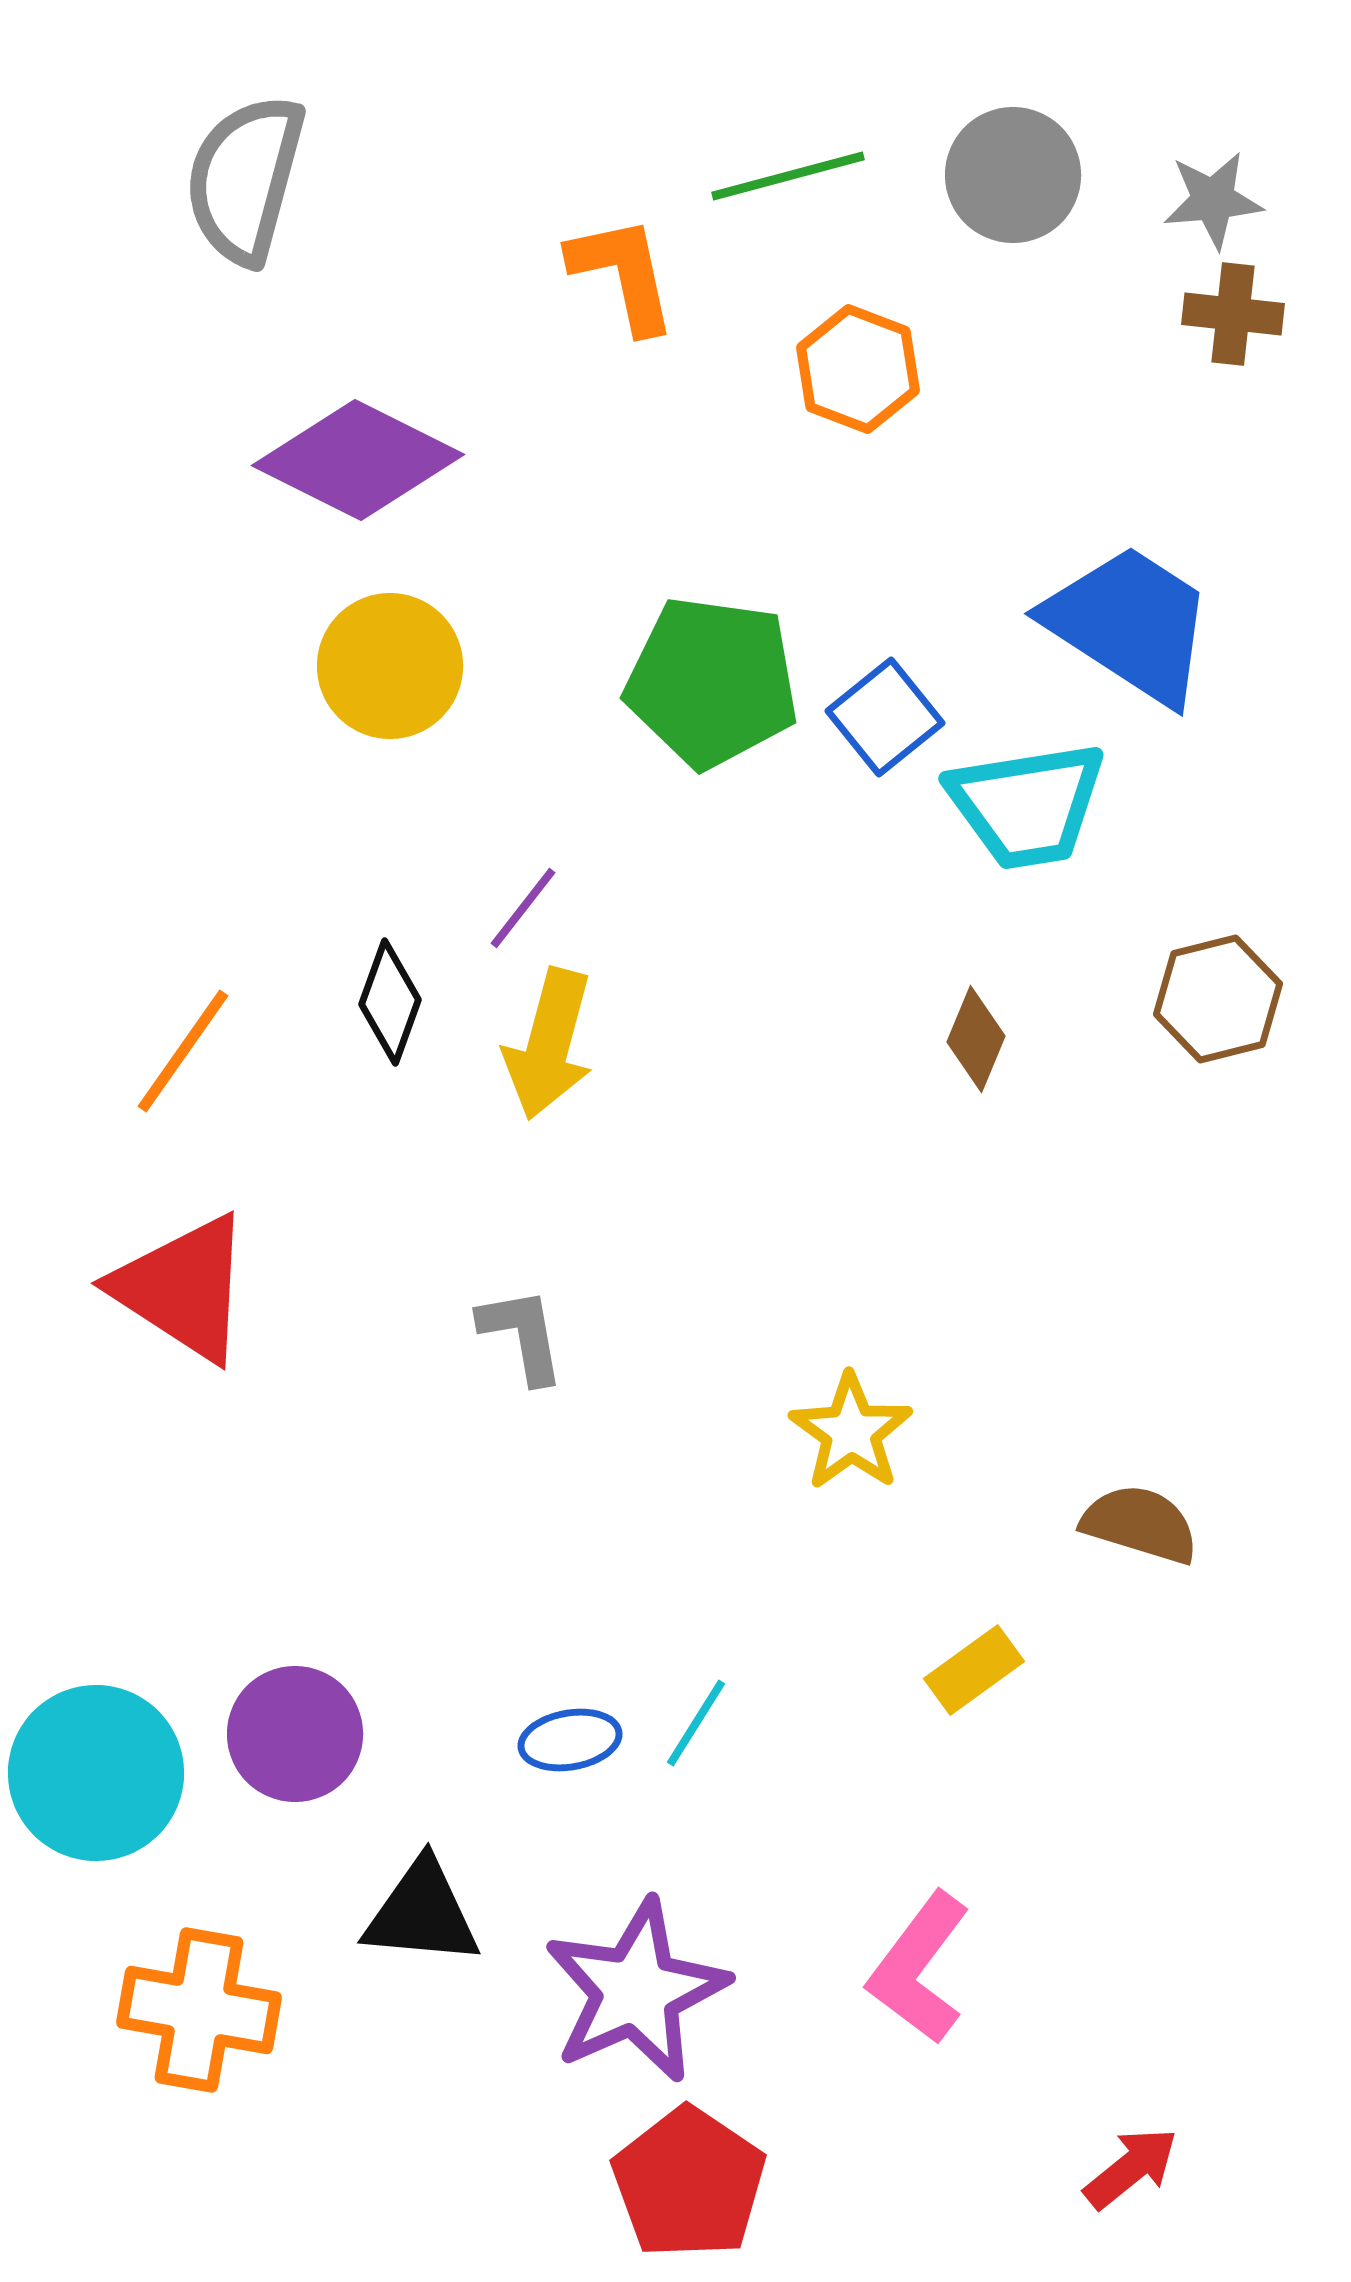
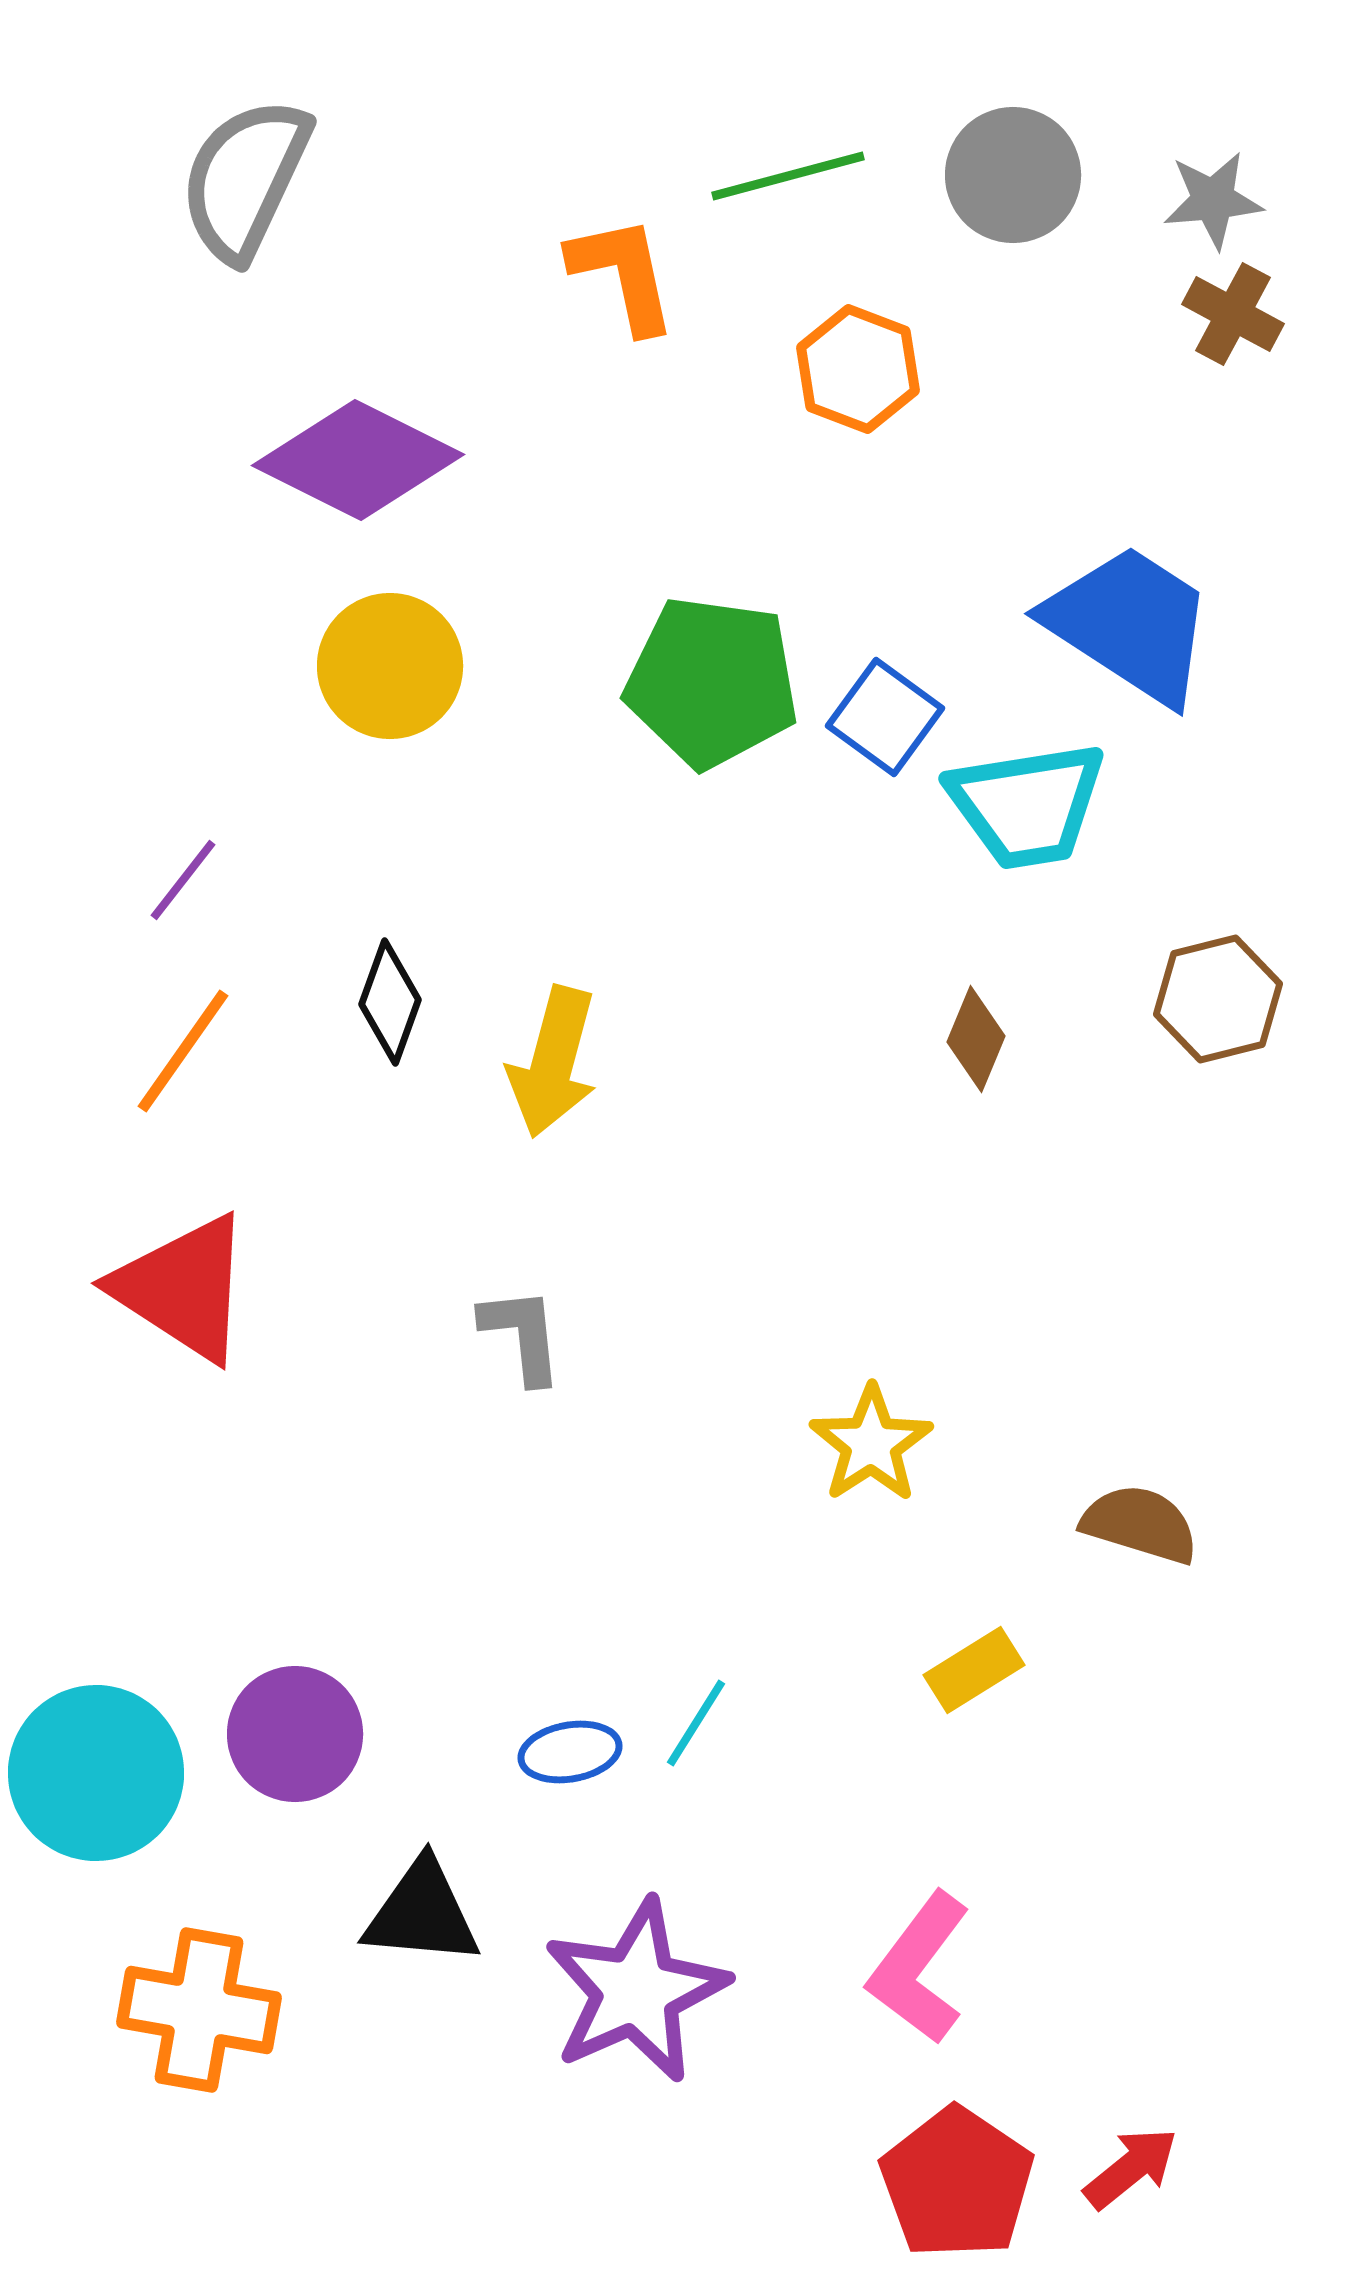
gray semicircle: rotated 10 degrees clockwise
brown cross: rotated 22 degrees clockwise
blue square: rotated 15 degrees counterclockwise
purple line: moved 340 px left, 28 px up
yellow arrow: moved 4 px right, 18 px down
gray L-shape: rotated 4 degrees clockwise
yellow star: moved 20 px right, 12 px down; rotated 3 degrees clockwise
yellow rectangle: rotated 4 degrees clockwise
blue ellipse: moved 12 px down
red pentagon: moved 268 px right
